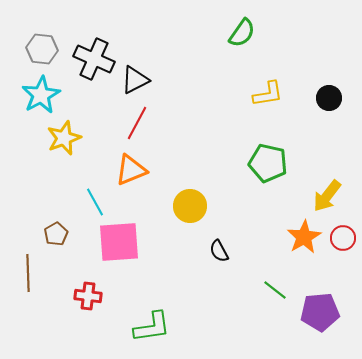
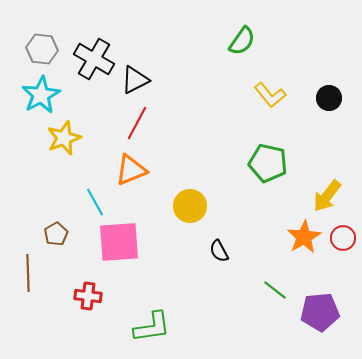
green semicircle: moved 8 px down
black cross: rotated 6 degrees clockwise
yellow L-shape: moved 2 px right, 1 px down; rotated 60 degrees clockwise
